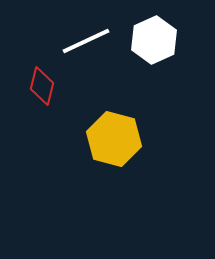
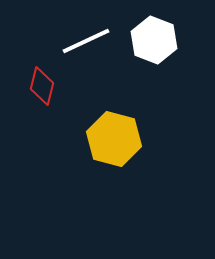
white hexagon: rotated 15 degrees counterclockwise
